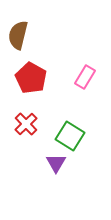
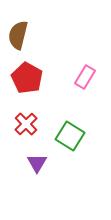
red pentagon: moved 4 px left
purple triangle: moved 19 px left
